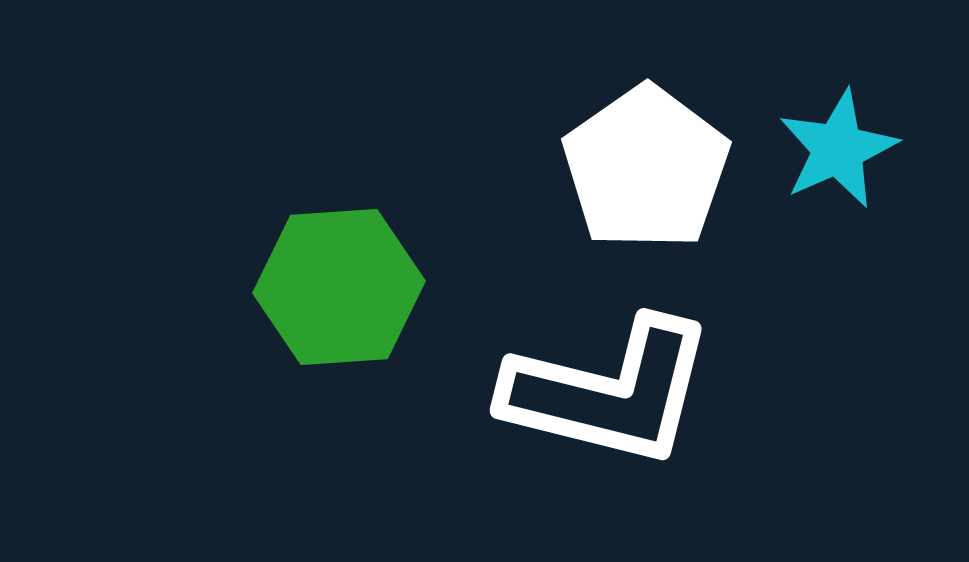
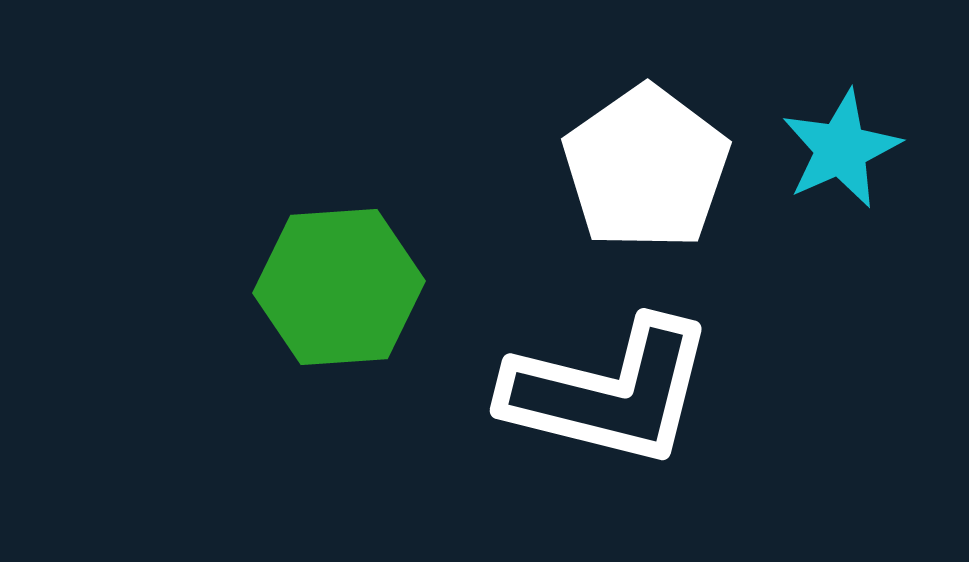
cyan star: moved 3 px right
